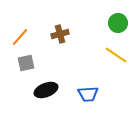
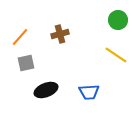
green circle: moved 3 px up
blue trapezoid: moved 1 px right, 2 px up
